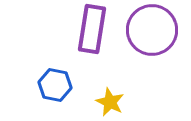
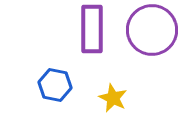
purple rectangle: rotated 9 degrees counterclockwise
yellow star: moved 3 px right, 4 px up
